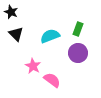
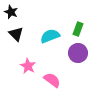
pink star: moved 5 px left
